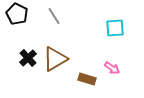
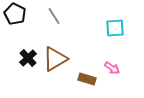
black pentagon: moved 2 px left
